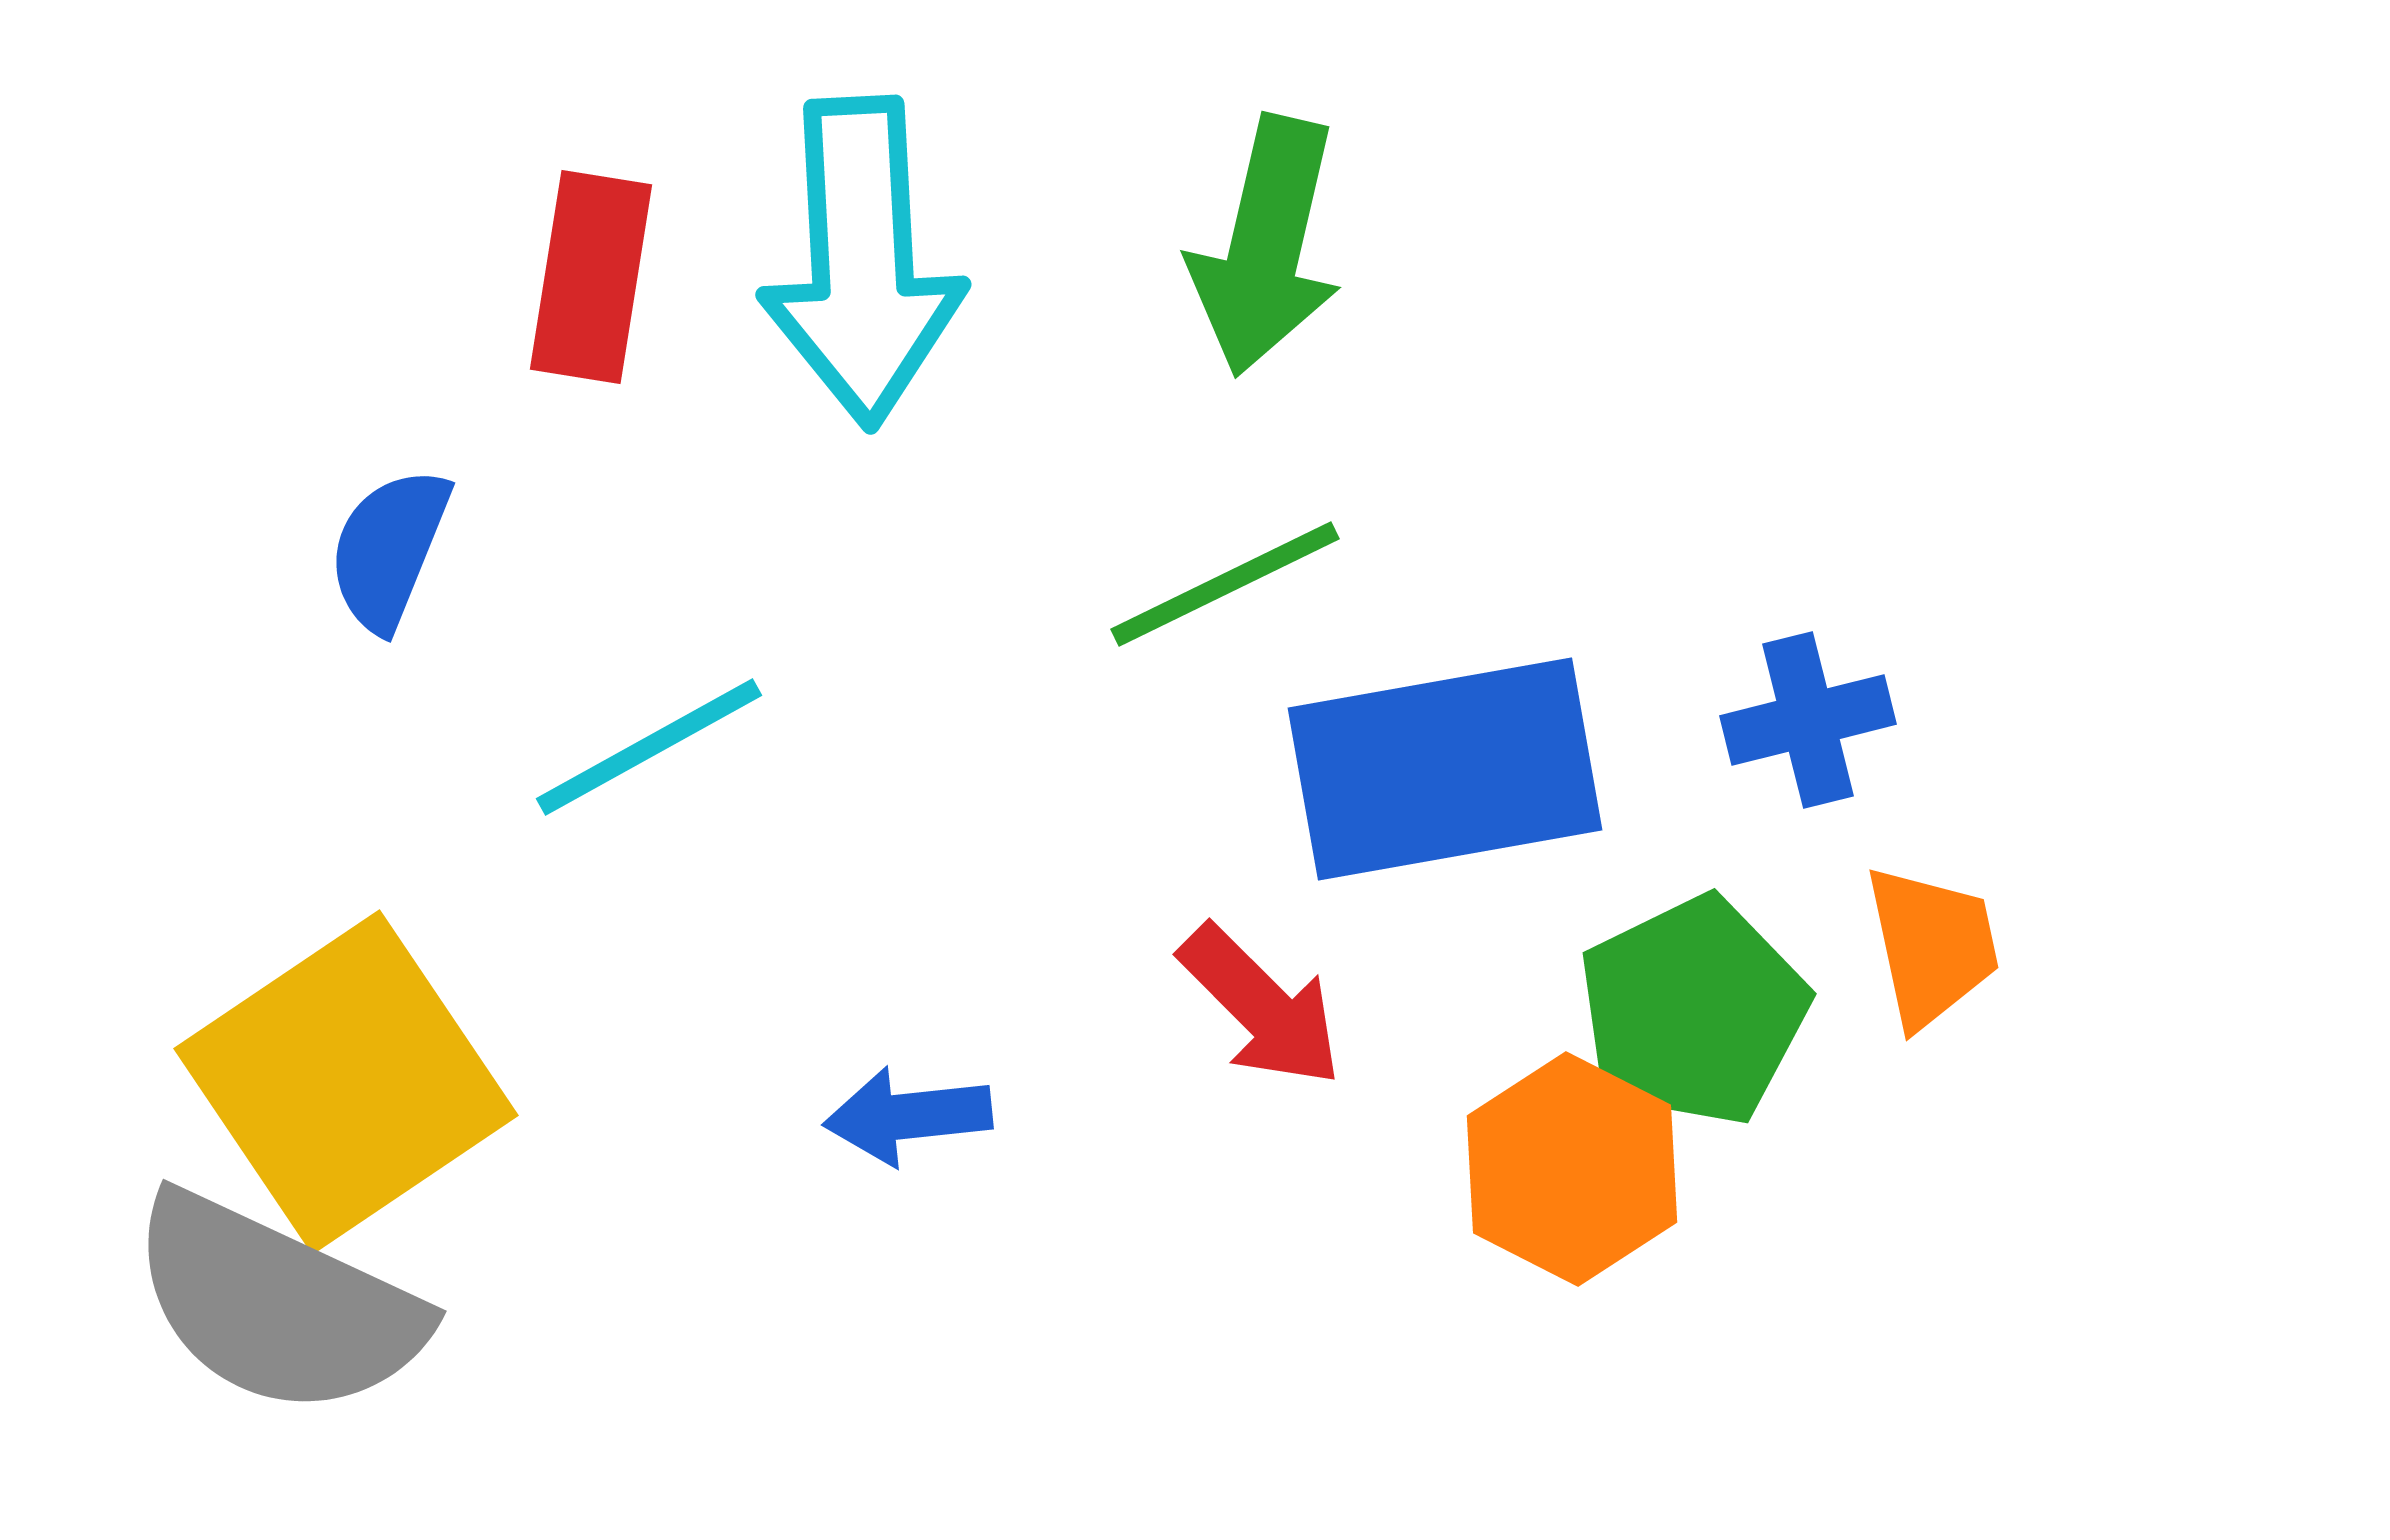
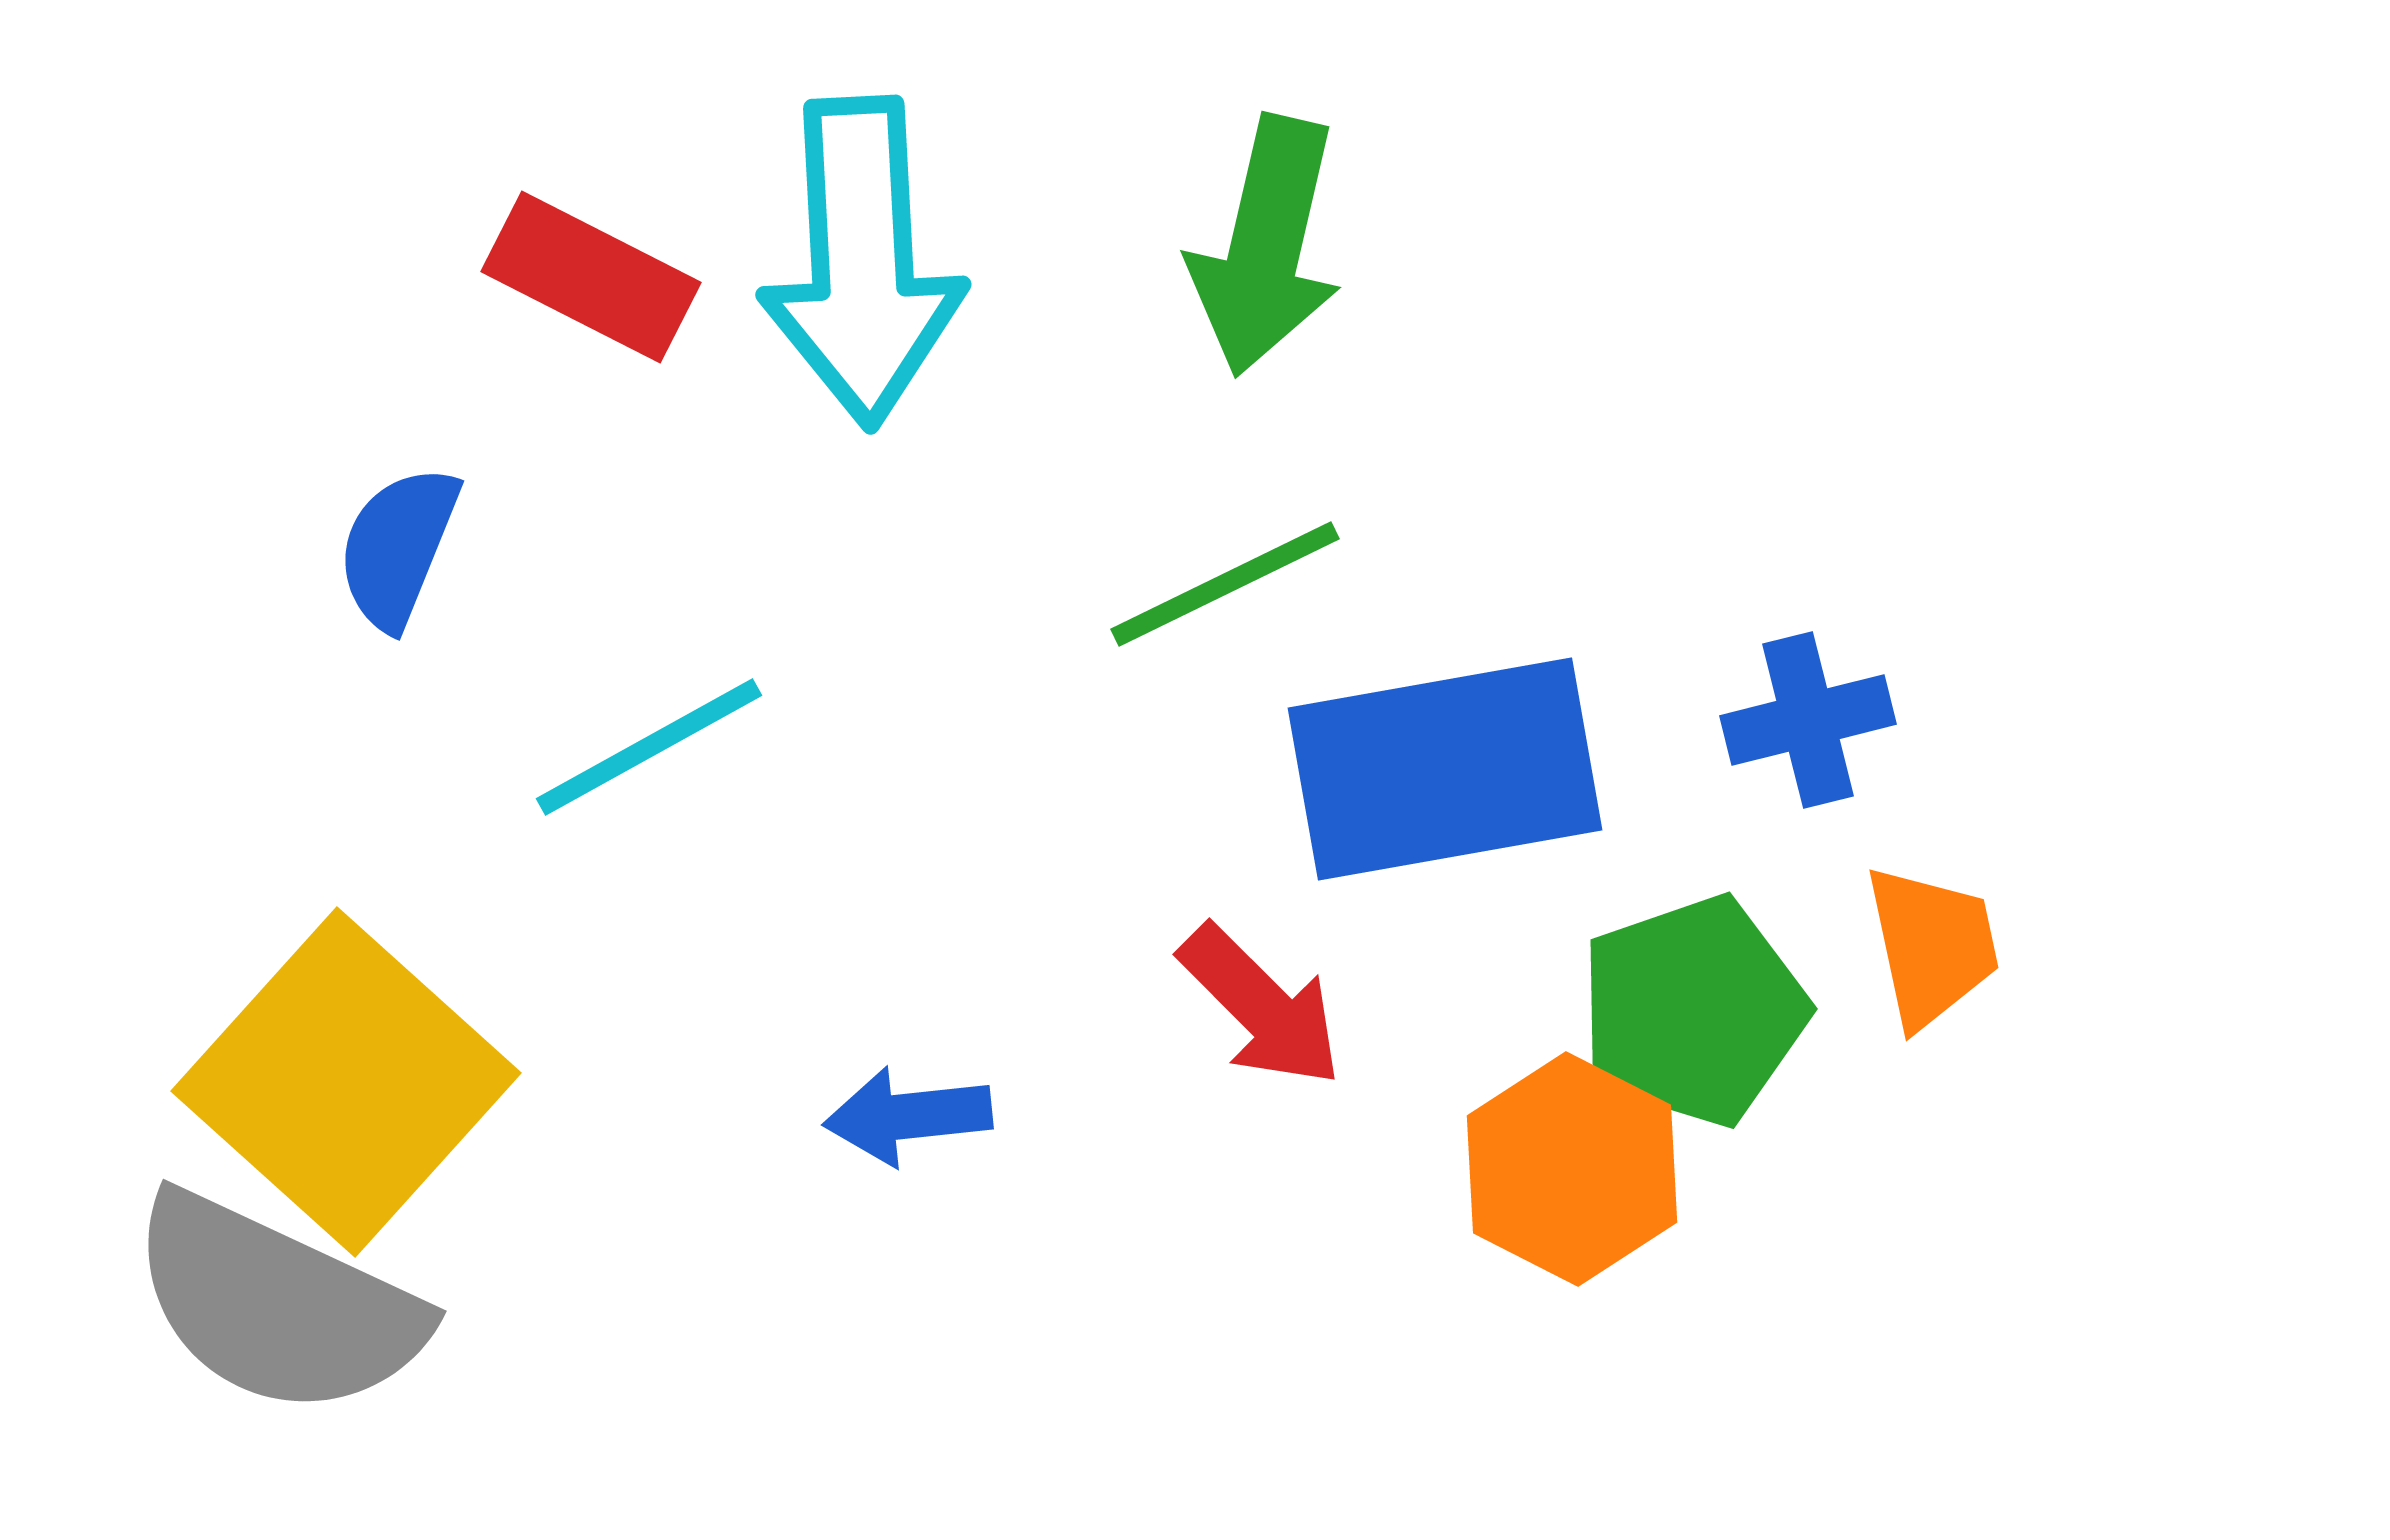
red rectangle: rotated 72 degrees counterclockwise
blue semicircle: moved 9 px right, 2 px up
green pentagon: rotated 7 degrees clockwise
yellow square: rotated 14 degrees counterclockwise
